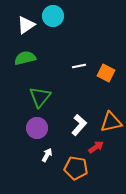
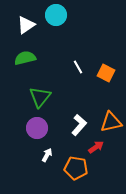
cyan circle: moved 3 px right, 1 px up
white line: moved 1 px left, 1 px down; rotated 72 degrees clockwise
